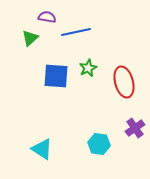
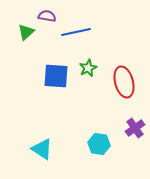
purple semicircle: moved 1 px up
green triangle: moved 4 px left, 6 px up
